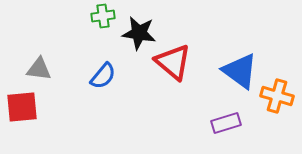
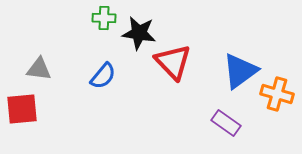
green cross: moved 1 px right, 2 px down; rotated 10 degrees clockwise
red triangle: rotated 6 degrees clockwise
blue triangle: rotated 48 degrees clockwise
orange cross: moved 2 px up
red square: moved 2 px down
purple rectangle: rotated 52 degrees clockwise
